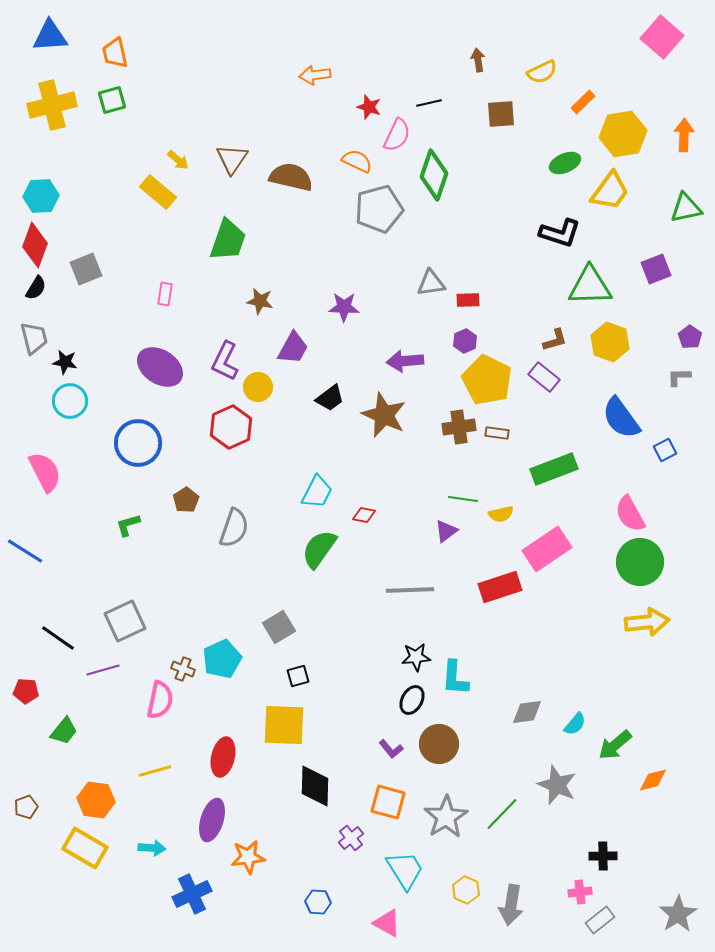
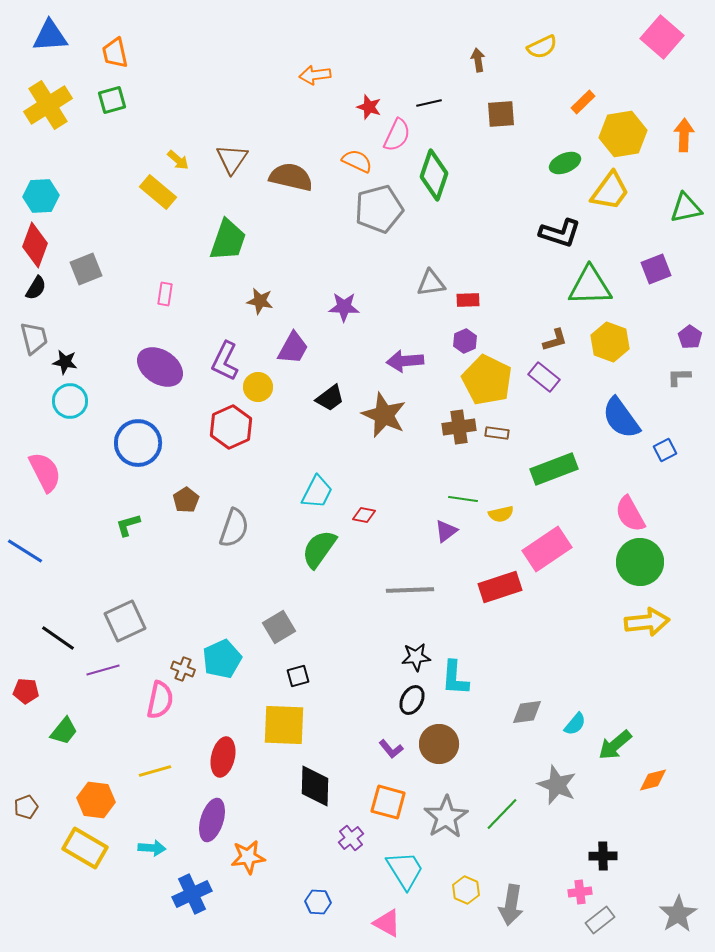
yellow semicircle at (542, 72): moved 25 px up
yellow cross at (52, 105): moved 4 px left; rotated 18 degrees counterclockwise
